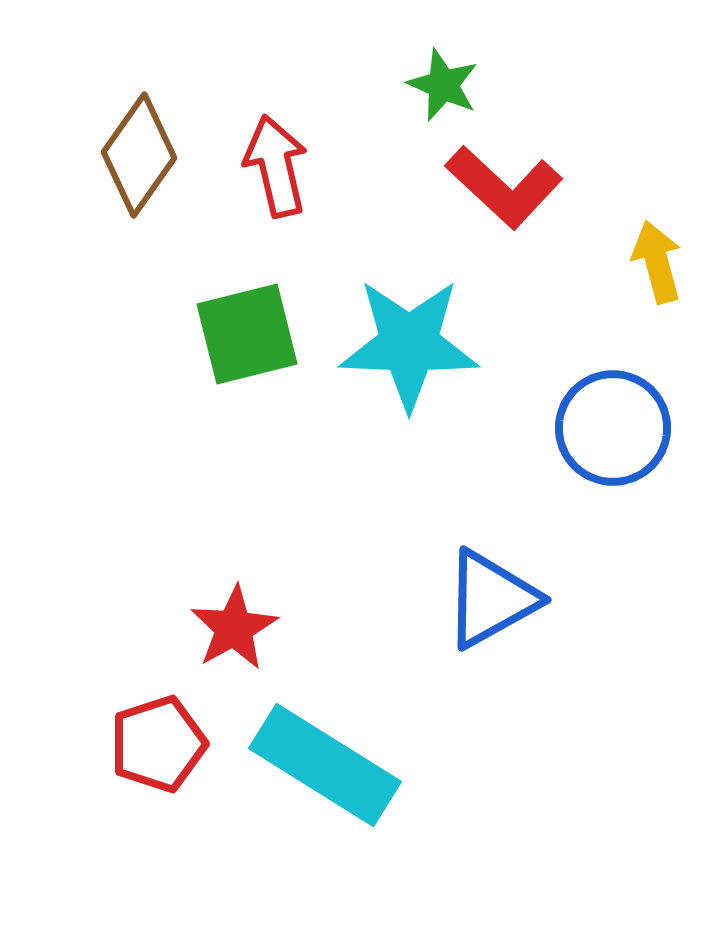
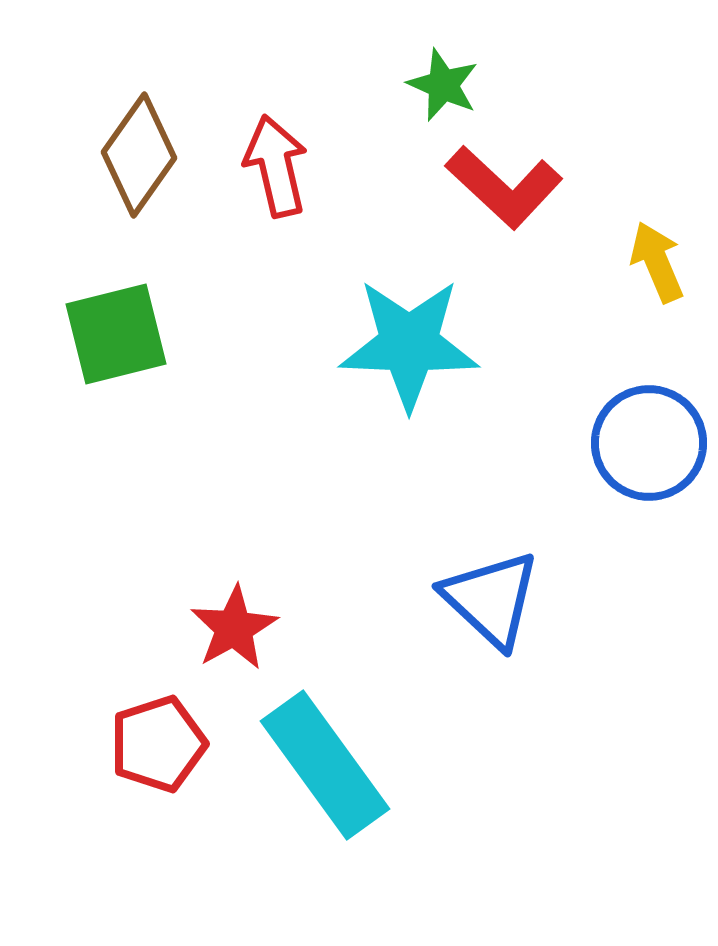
yellow arrow: rotated 8 degrees counterclockwise
green square: moved 131 px left
blue circle: moved 36 px right, 15 px down
blue triangle: rotated 48 degrees counterclockwise
cyan rectangle: rotated 22 degrees clockwise
